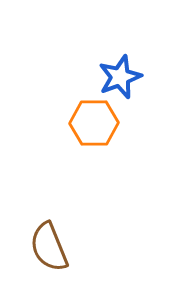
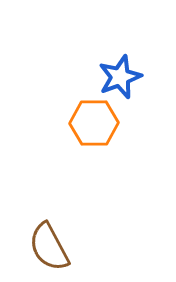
brown semicircle: rotated 6 degrees counterclockwise
